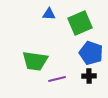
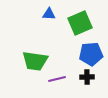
blue pentagon: moved 1 px down; rotated 25 degrees counterclockwise
black cross: moved 2 px left, 1 px down
